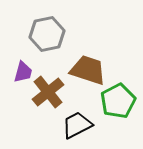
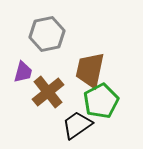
brown trapezoid: moved 2 px right; rotated 96 degrees counterclockwise
green pentagon: moved 17 px left
black trapezoid: rotated 8 degrees counterclockwise
